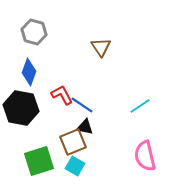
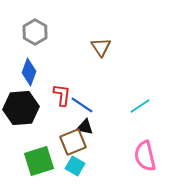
gray hexagon: moved 1 px right; rotated 15 degrees clockwise
red L-shape: rotated 35 degrees clockwise
black hexagon: rotated 16 degrees counterclockwise
